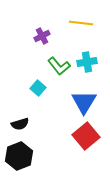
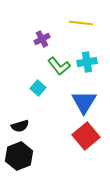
purple cross: moved 3 px down
black semicircle: moved 2 px down
